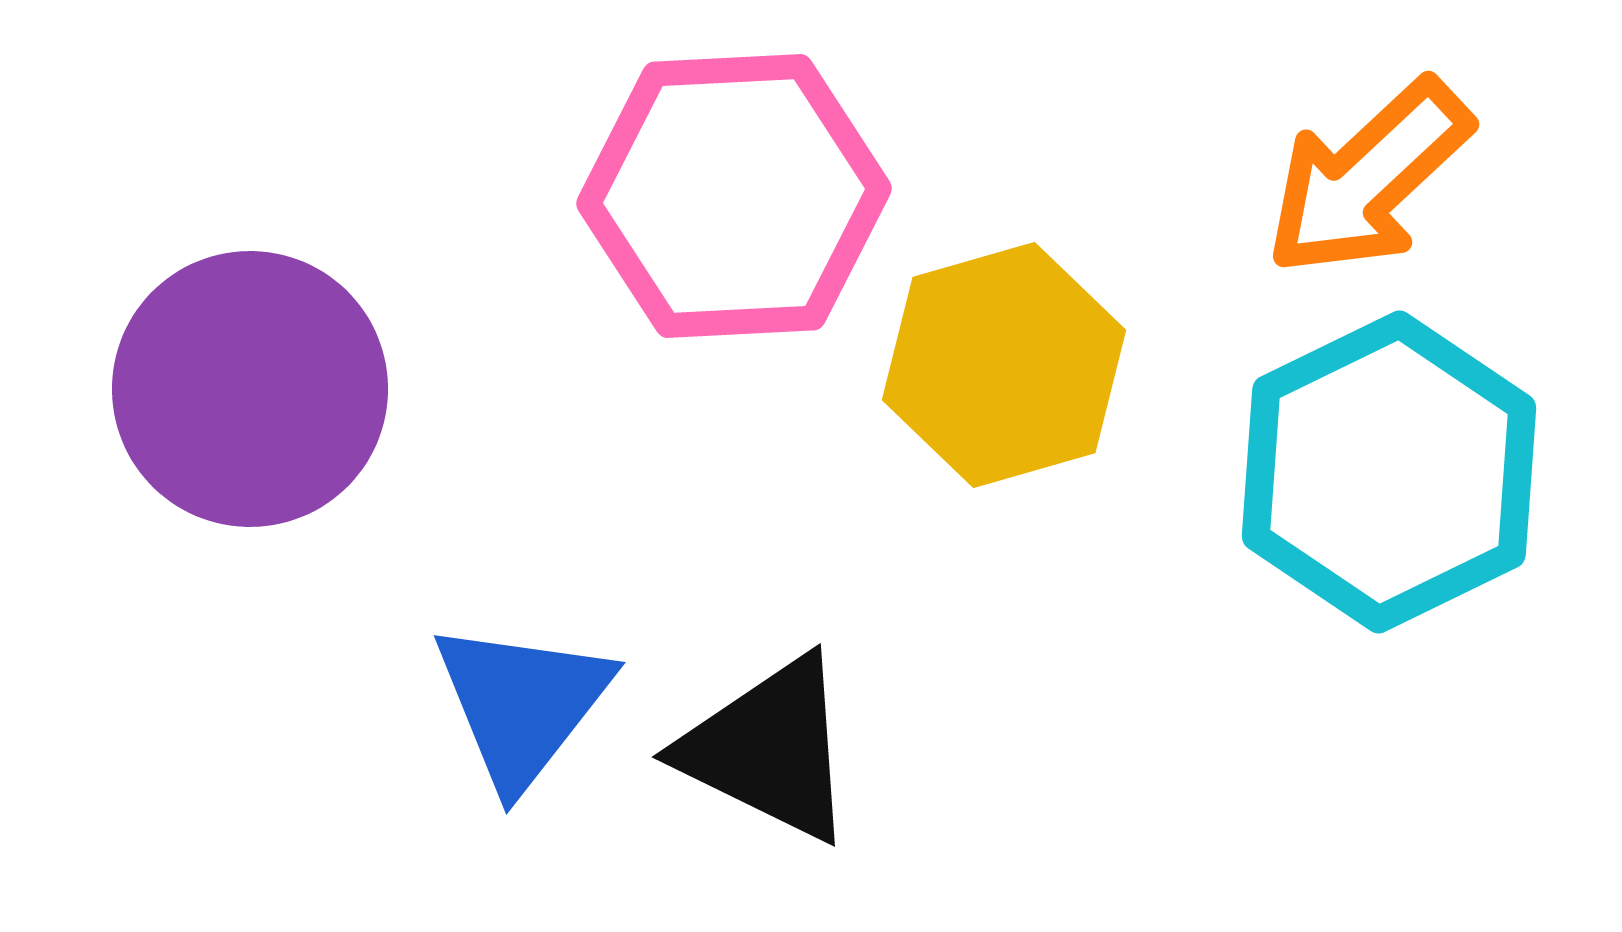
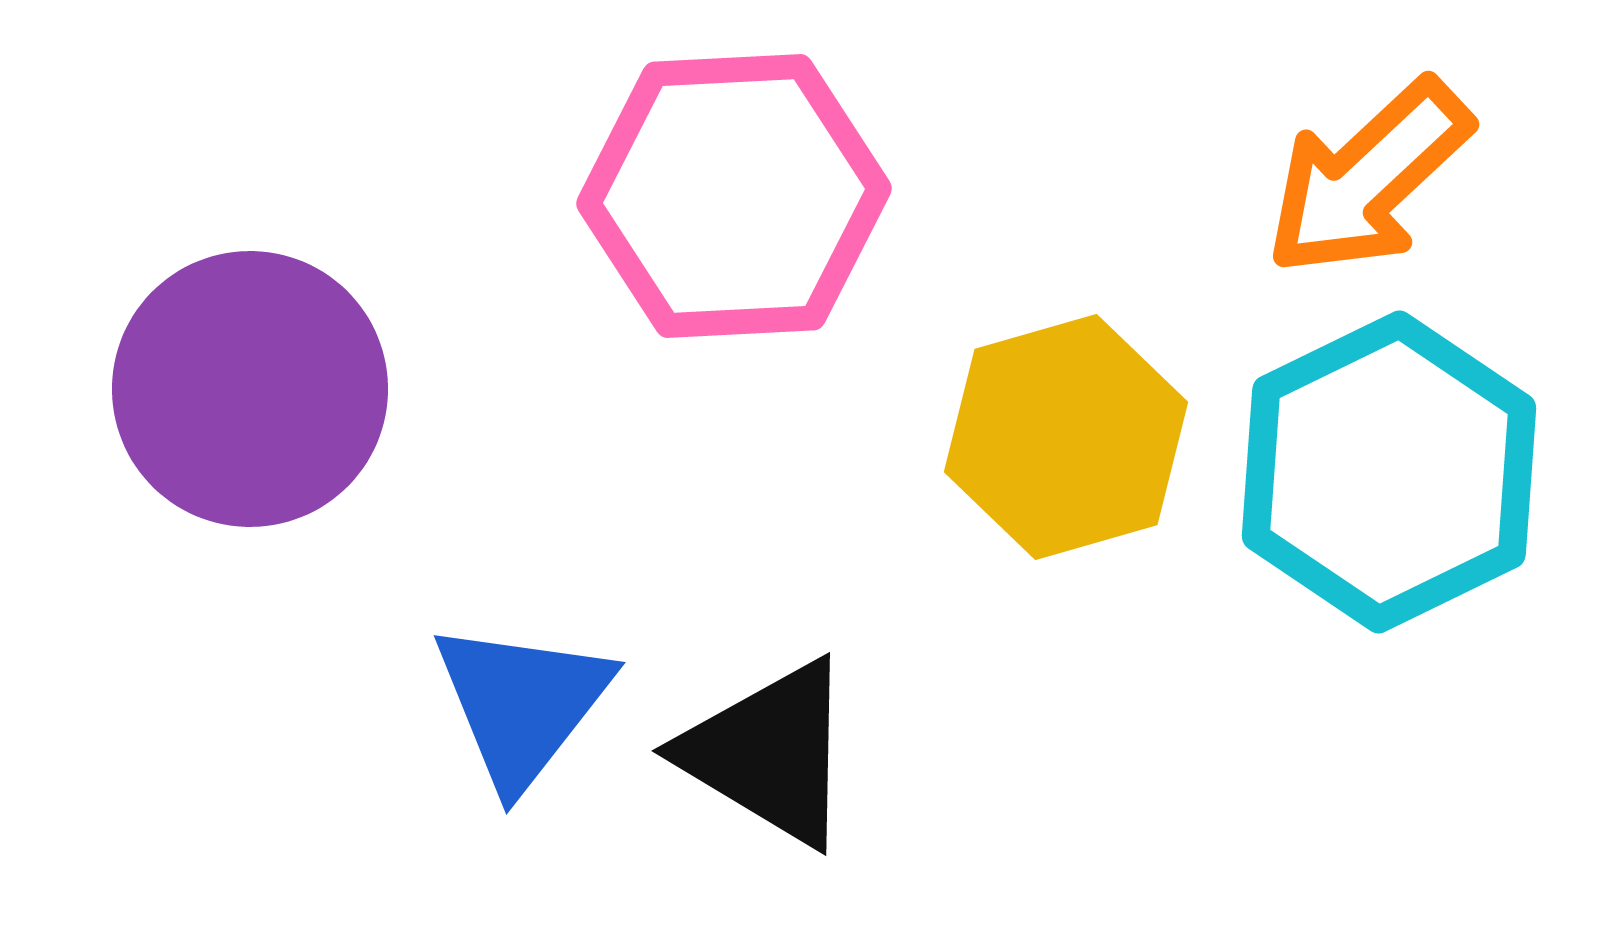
yellow hexagon: moved 62 px right, 72 px down
black triangle: moved 4 px down; rotated 5 degrees clockwise
